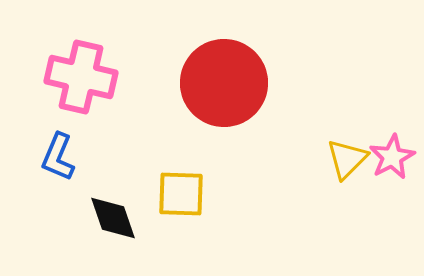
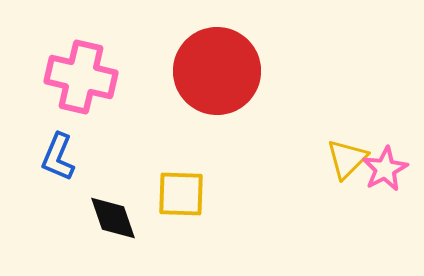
red circle: moved 7 px left, 12 px up
pink star: moved 7 px left, 12 px down
